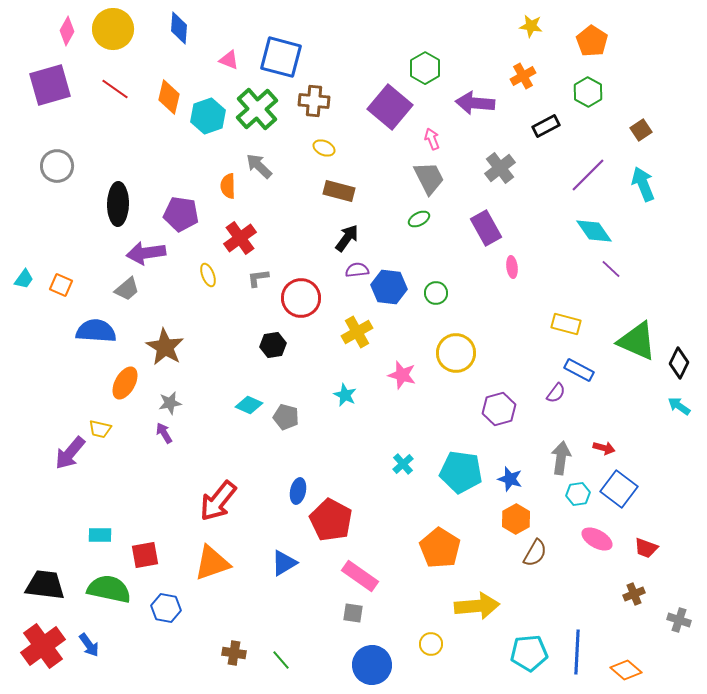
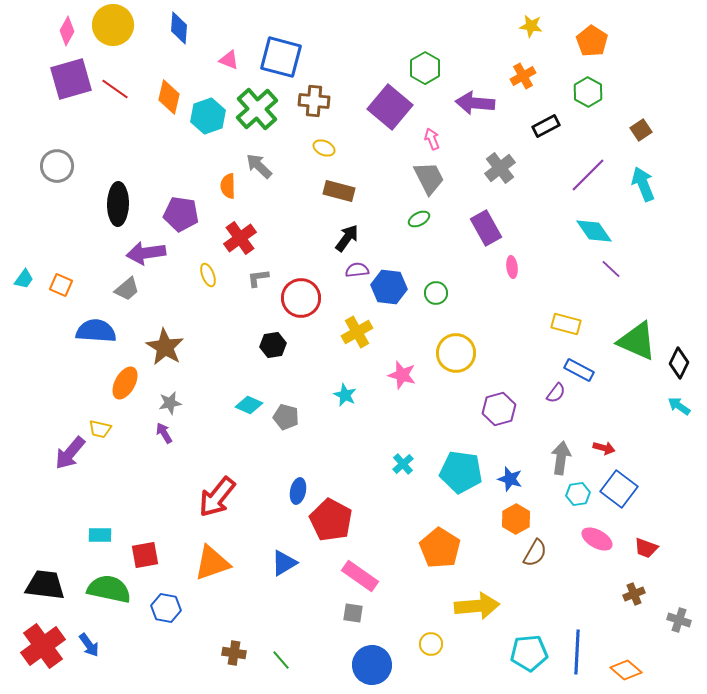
yellow circle at (113, 29): moved 4 px up
purple square at (50, 85): moved 21 px right, 6 px up
red arrow at (218, 501): moved 1 px left, 4 px up
